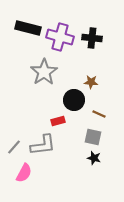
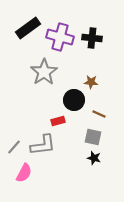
black rectangle: rotated 50 degrees counterclockwise
